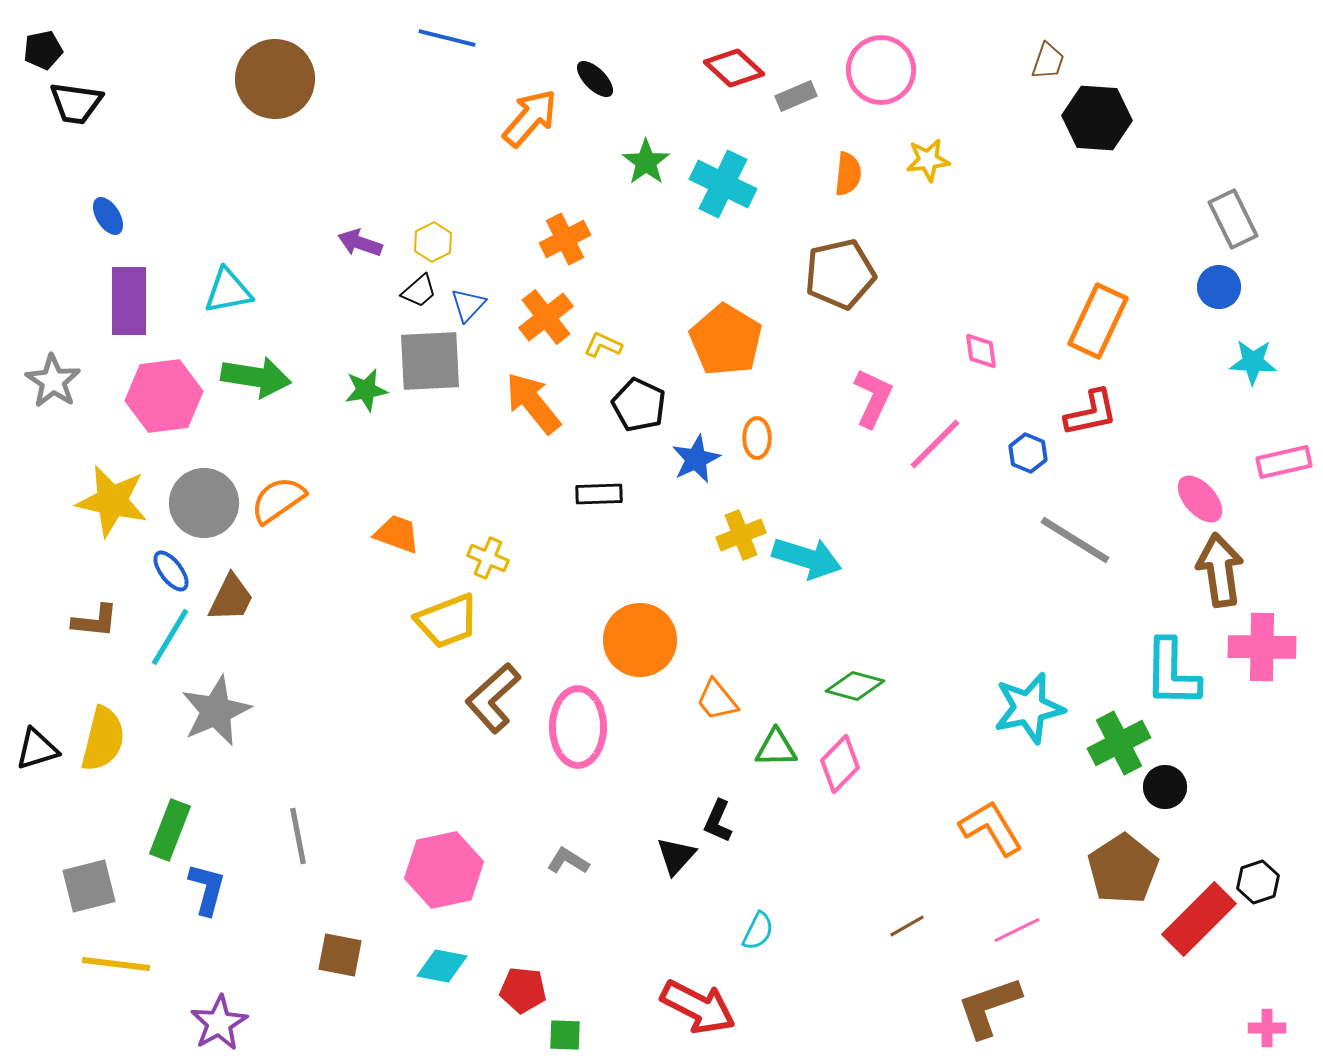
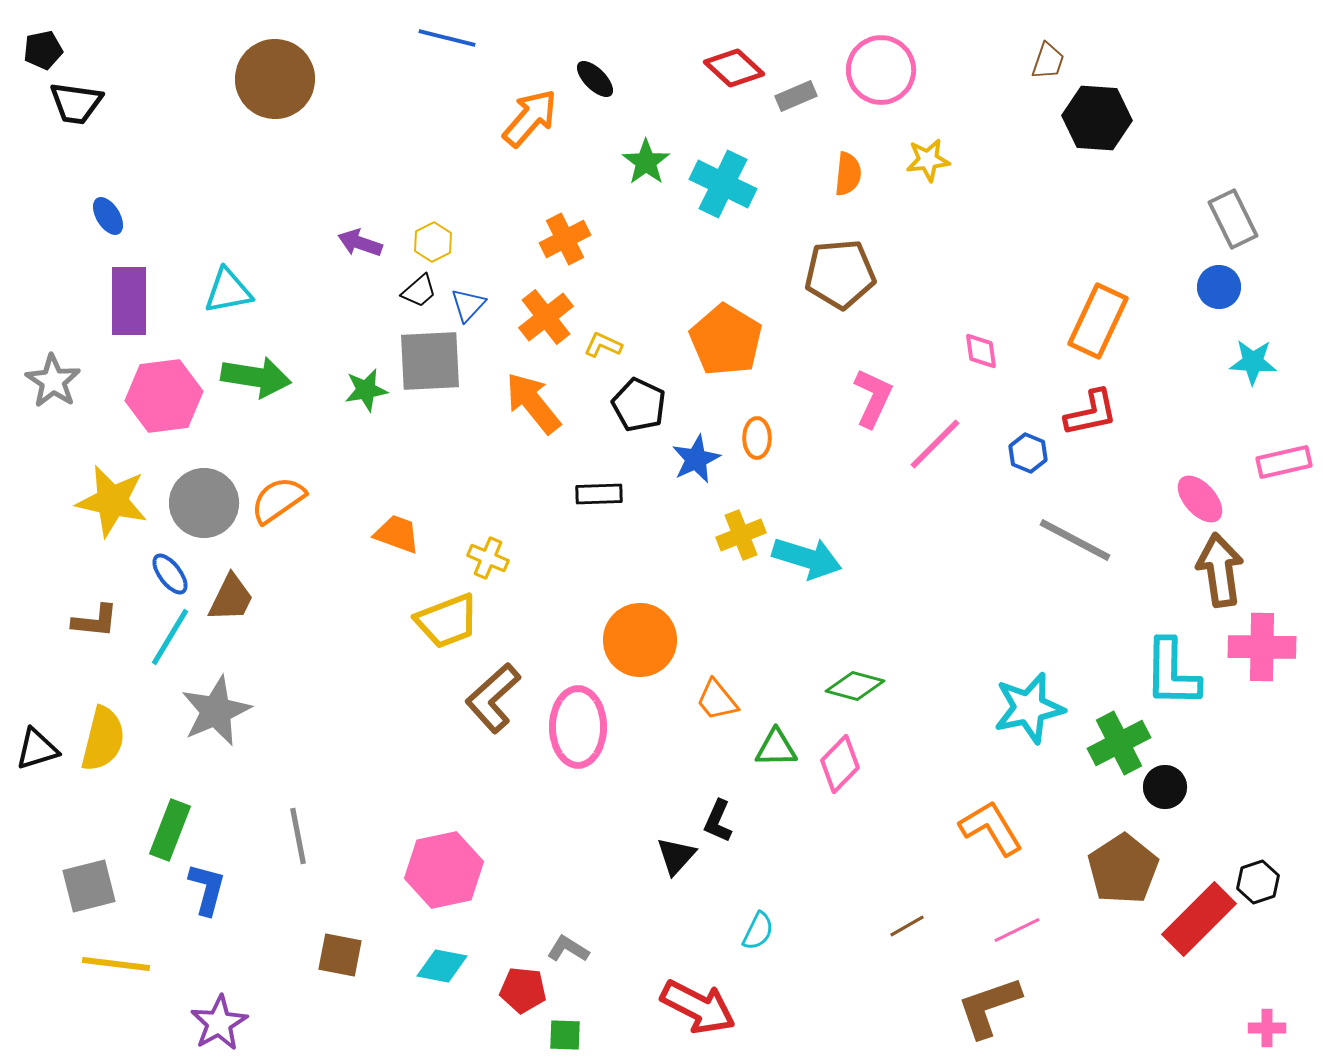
brown pentagon at (840, 274): rotated 8 degrees clockwise
gray line at (1075, 540): rotated 4 degrees counterclockwise
blue ellipse at (171, 571): moved 1 px left, 3 px down
gray L-shape at (568, 861): moved 88 px down
